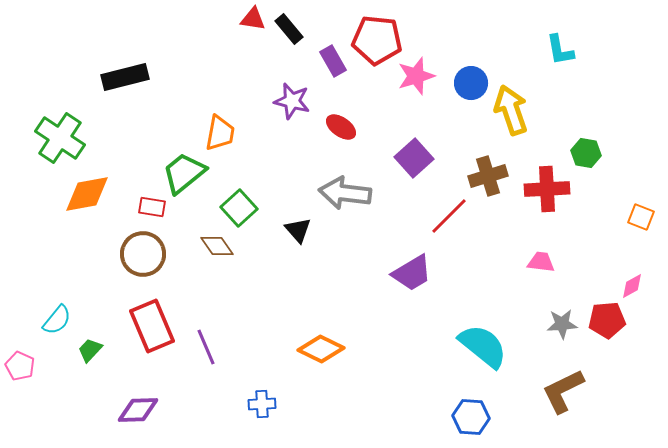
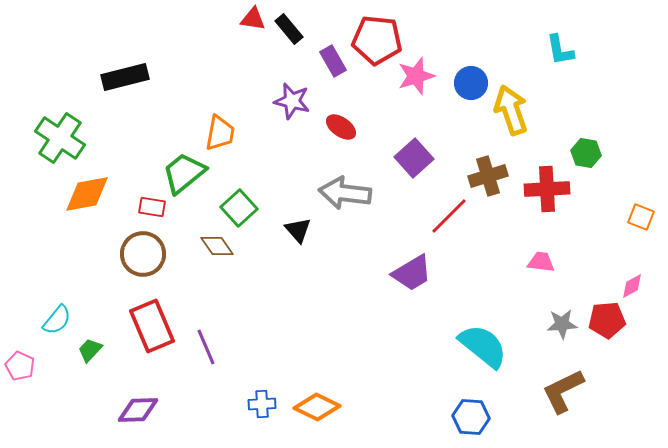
orange diamond at (321, 349): moved 4 px left, 58 px down
